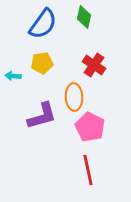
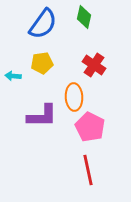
purple L-shape: rotated 16 degrees clockwise
